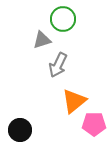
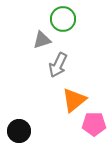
orange triangle: moved 1 px up
black circle: moved 1 px left, 1 px down
